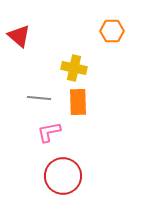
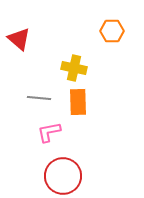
red triangle: moved 3 px down
